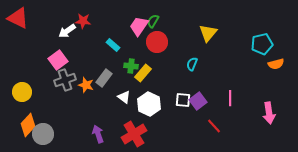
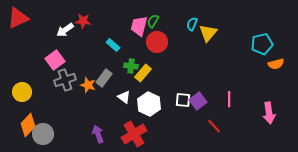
red triangle: rotated 50 degrees counterclockwise
pink trapezoid: rotated 20 degrees counterclockwise
white arrow: moved 2 px left, 1 px up
pink square: moved 3 px left
cyan semicircle: moved 40 px up
orange star: moved 2 px right
pink line: moved 1 px left, 1 px down
